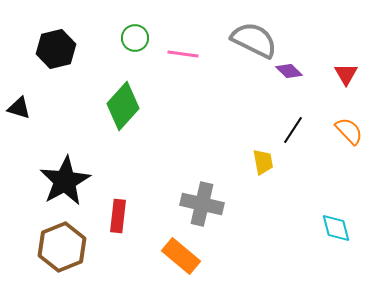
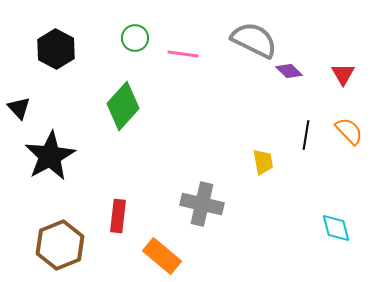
black hexagon: rotated 18 degrees counterclockwise
red triangle: moved 3 px left
black triangle: rotated 30 degrees clockwise
black line: moved 13 px right, 5 px down; rotated 24 degrees counterclockwise
black star: moved 15 px left, 25 px up
brown hexagon: moved 2 px left, 2 px up
orange rectangle: moved 19 px left
